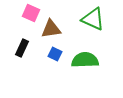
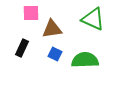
pink square: rotated 24 degrees counterclockwise
brown triangle: moved 1 px right
